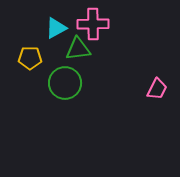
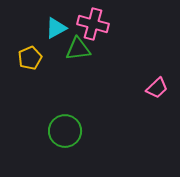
pink cross: rotated 16 degrees clockwise
yellow pentagon: rotated 25 degrees counterclockwise
green circle: moved 48 px down
pink trapezoid: moved 1 px up; rotated 20 degrees clockwise
